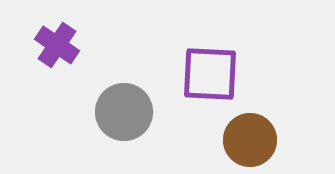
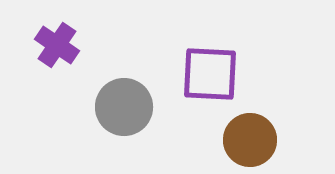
gray circle: moved 5 px up
